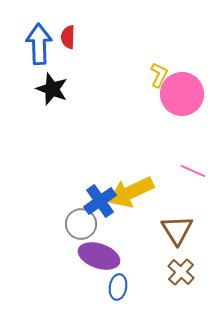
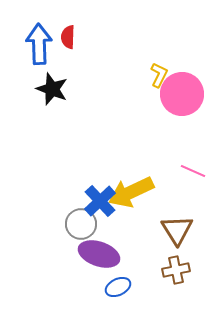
blue cross: rotated 8 degrees counterclockwise
purple ellipse: moved 2 px up
brown cross: moved 5 px left, 2 px up; rotated 36 degrees clockwise
blue ellipse: rotated 55 degrees clockwise
